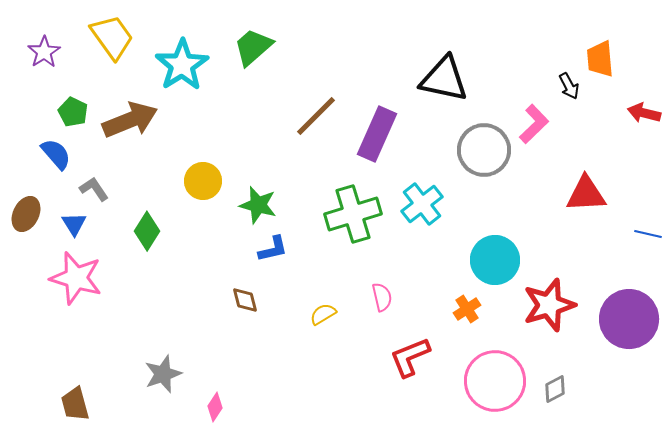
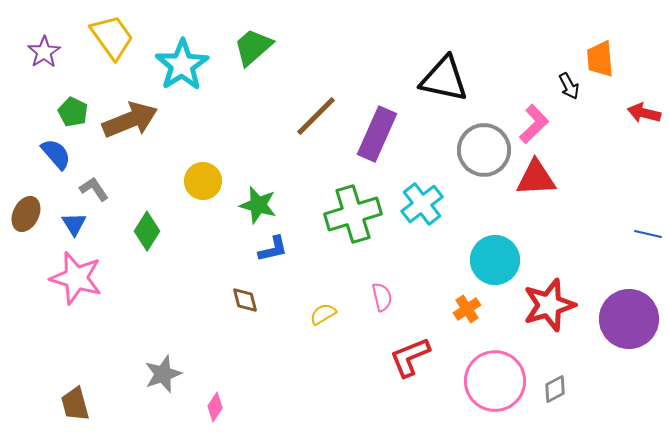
red triangle: moved 50 px left, 16 px up
